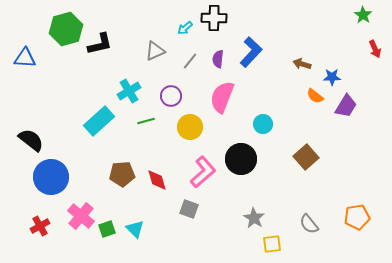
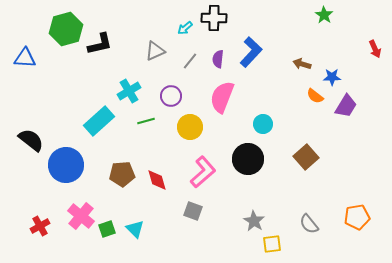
green star: moved 39 px left
black circle: moved 7 px right
blue circle: moved 15 px right, 12 px up
gray square: moved 4 px right, 2 px down
gray star: moved 3 px down
